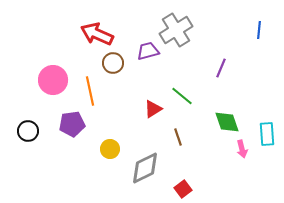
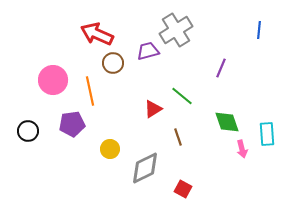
red square: rotated 24 degrees counterclockwise
